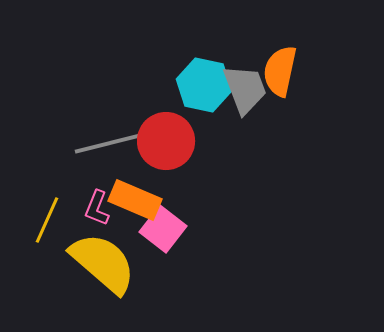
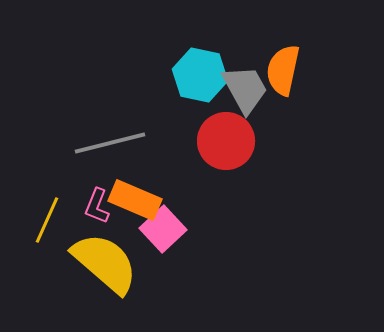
orange semicircle: moved 3 px right, 1 px up
cyan hexagon: moved 4 px left, 10 px up
gray trapezoid: rotated 8 degrees counterclockwise
red circle: moved 60 px right
pink L-shape: moved 2 px up
pink square: rotated 9 degrees clockwise
yellow semicircle: moved 2 px right
